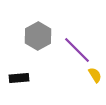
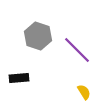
gray hexagon: rotated 12 degrees counterclockwise
yellow semicircle: moved 11 px left, 17 px down
